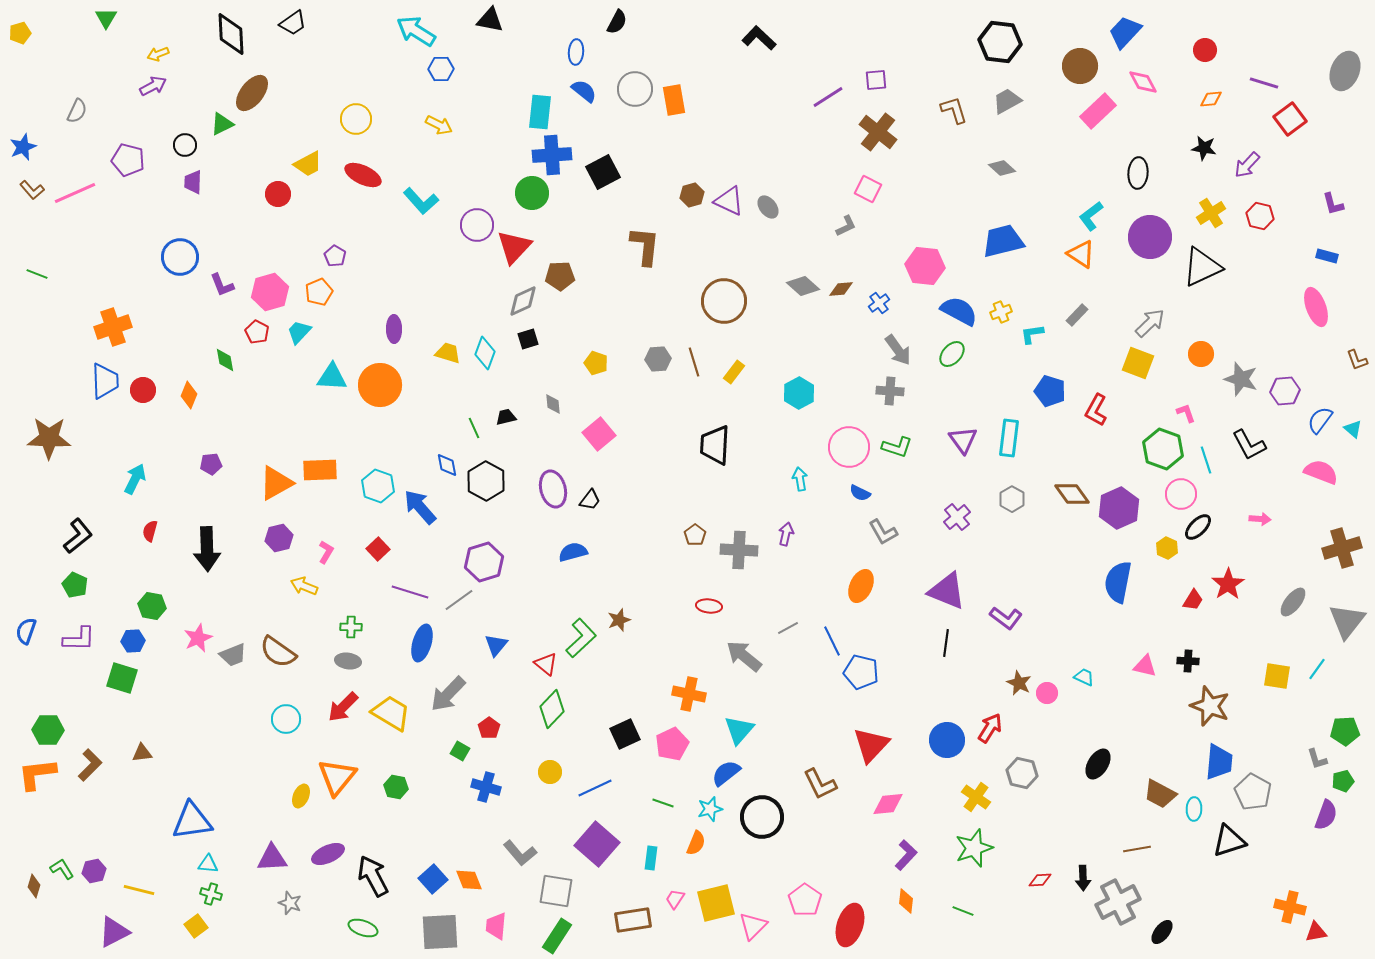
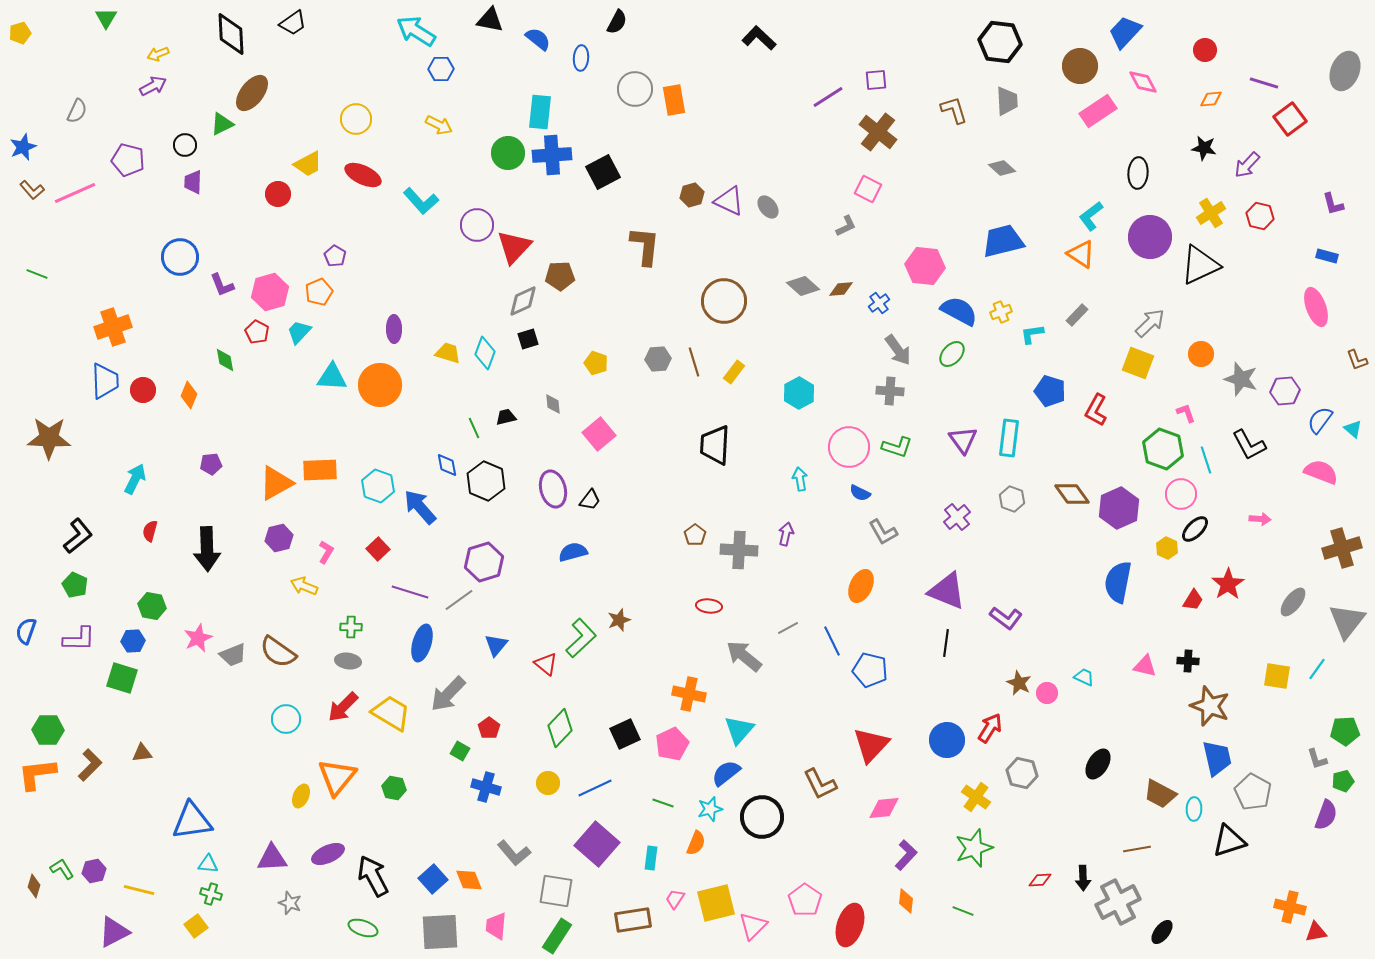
blue ellipse at (576, 52): moved 5 px right, 6 px down
blue semicircle at (584, 91): moved 46 px left, 52 px up
gray trapezoid at (1007, 101): rotated 116 degrees clockwise
pink rectangle at (1098, 111): rotated 9 degrees clockwise
green circle at (532, 193): moved 24 px left, 40 px up
black triangle at (1202, 267): moved 2 px left, 2 px up
black hexagon at (486, 481): rotated 6 degrees counterclockwise
gray hexagon at (1012, 499): rotated 10 degrees counterclockwise
black ellipse at (1198, 527): moved 3 px left, 2 px down
blue pentagon at (861, 672): moved 9 px right, 2 px up
green diamond at (552, 709): moved 8 px right, 19 px down
blue trapezoid at (1219, 762): moved 2 px left, 4 px up; rotated 18 degrees counterclockwise
yellow circle at (550, 772): moved 2 px left, 11 px down
green hexagon at (396, 787): moved 2 px left, 1 px down
pink diamond at (888, 804): moved 4 px left, 4 px down
gray L-shape at (520, 853): moved 6 px left
